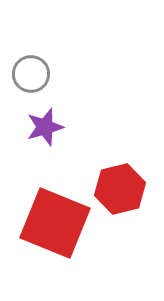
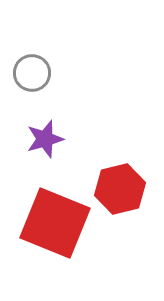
gray circle: moved 1 px right, 1 px up
purple star: moved 12 px down
